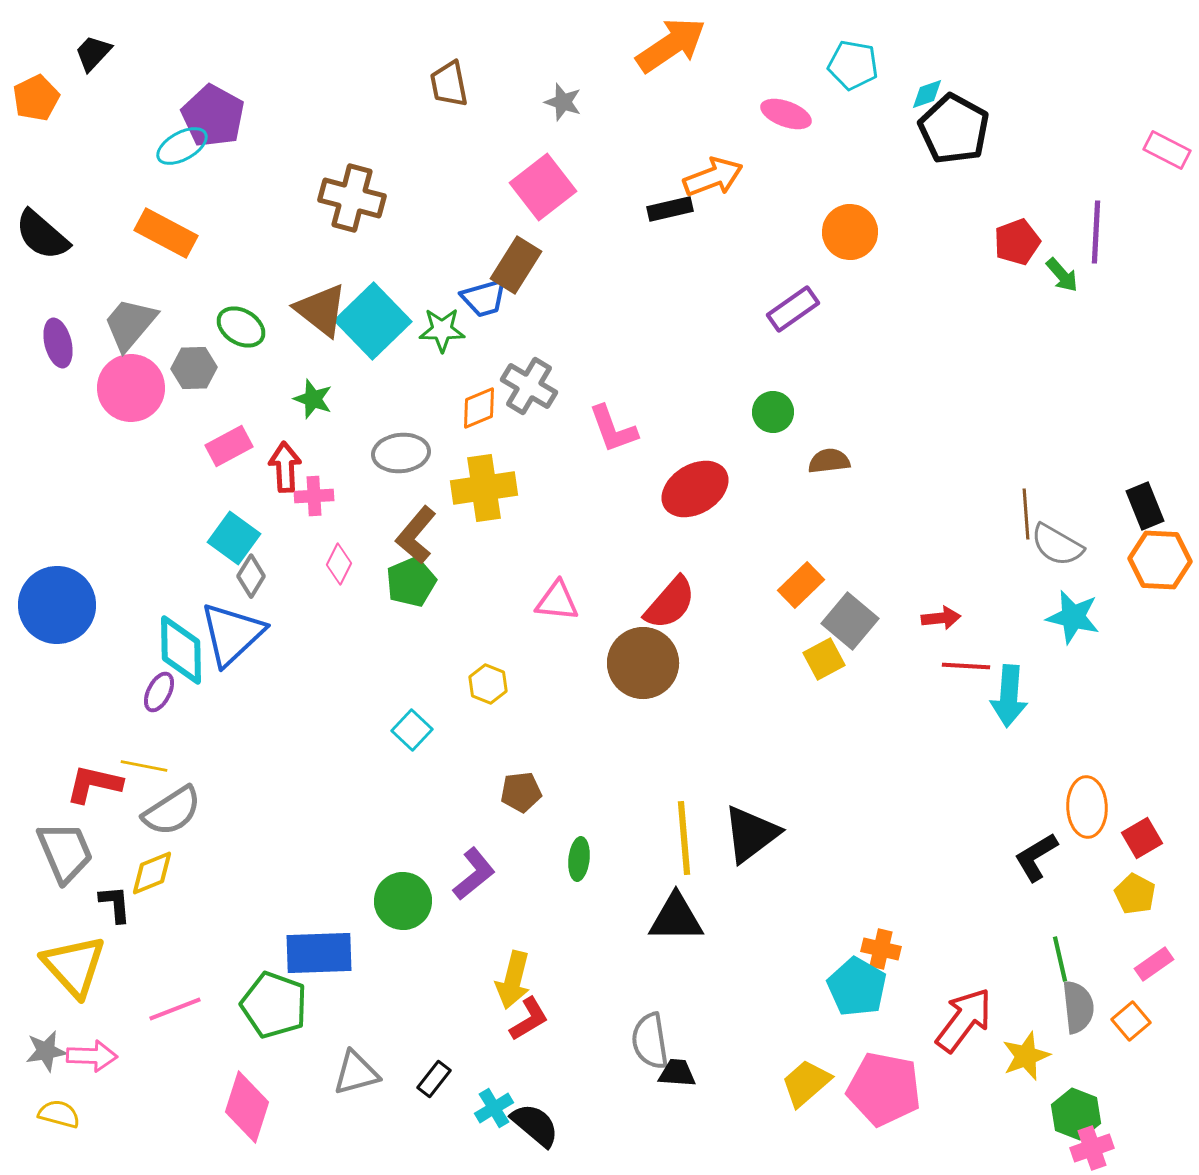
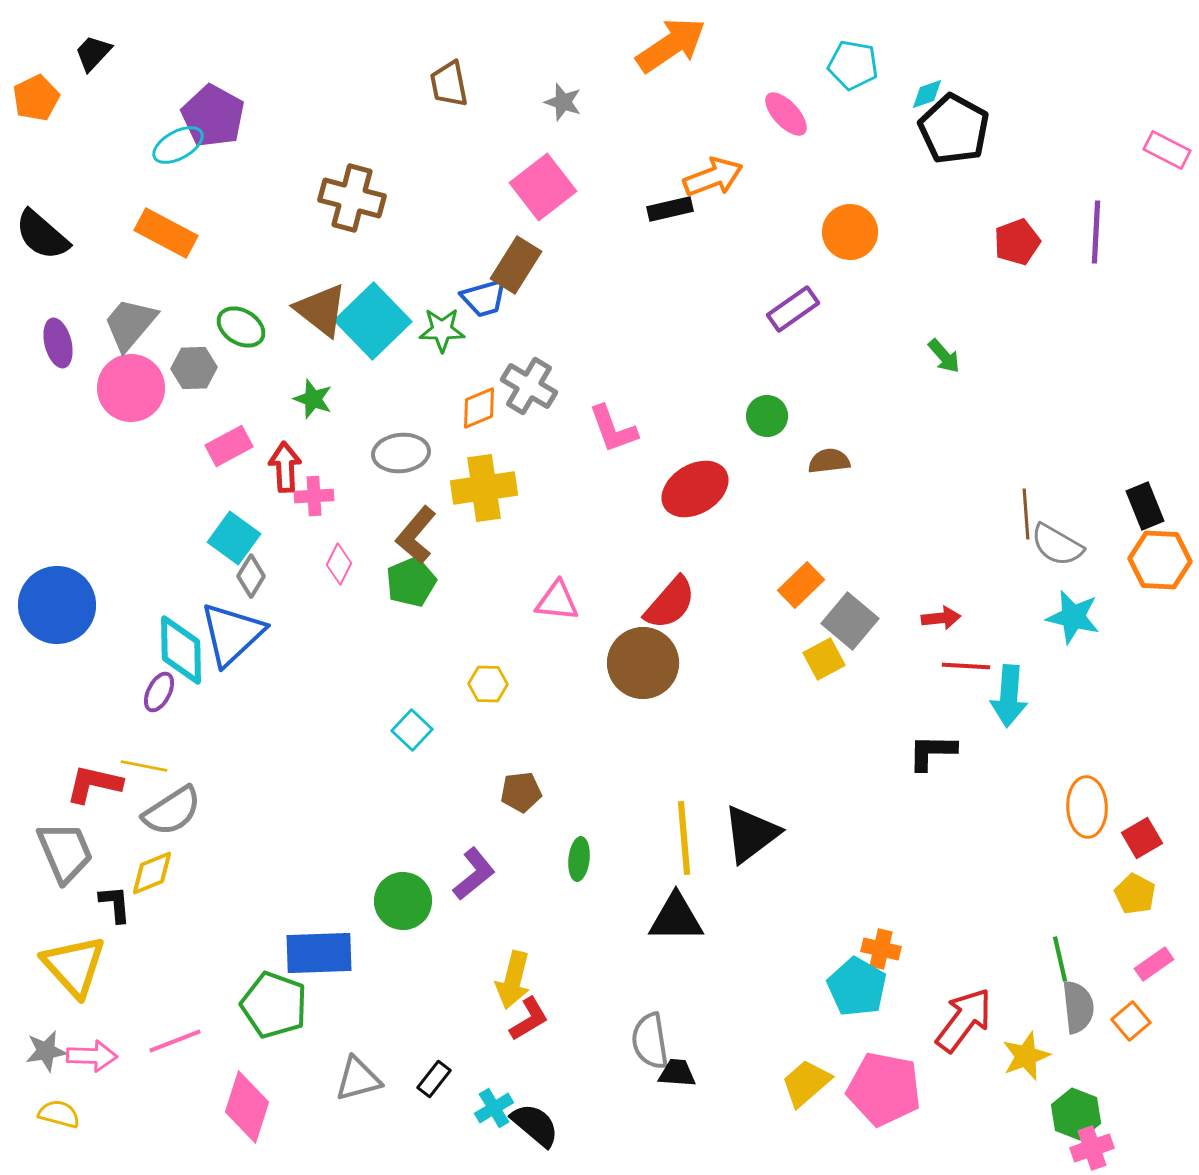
pink ellipse at (786, 114): rotated 27 degrees clockwise
cyan ellipse at (182, 146): moved 4 px left, 1 px up
green arrow at (1062, 275): moved 118 px left, 81 px down
green circle at (773, 412): moved 6 px left, 4 px down
yellow hexagon at (488, 684): rotated 21 degrees counterclockwise
black L-shape at (1036, 857): moved 104 px left, 105 px up; rotated 32 degrees clockwise
pink line at (175, 1009): moved 32 px down
gray triangle at (356, 1073): moved 2 px right, 6 px down
